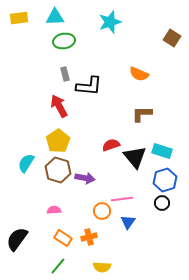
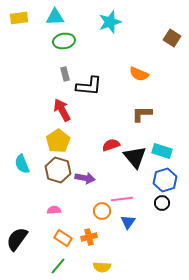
red arrow: moved 3 px right, 4 px down
cyan semicircle: moved 4 px left, 1 px down; rotated 54 degrees counterclockwise
